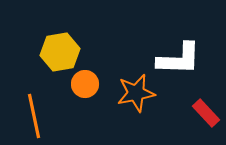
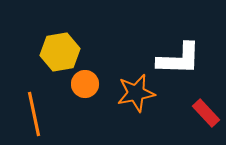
orange line: moved 2 px up
